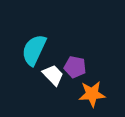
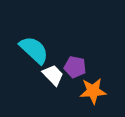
cyan semicircle: rotated 108 degrees clockwise
orange star: moved 1 px right, 3 px up
